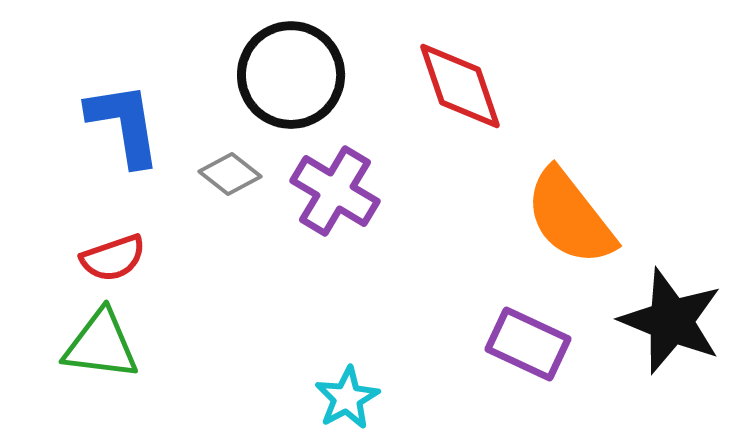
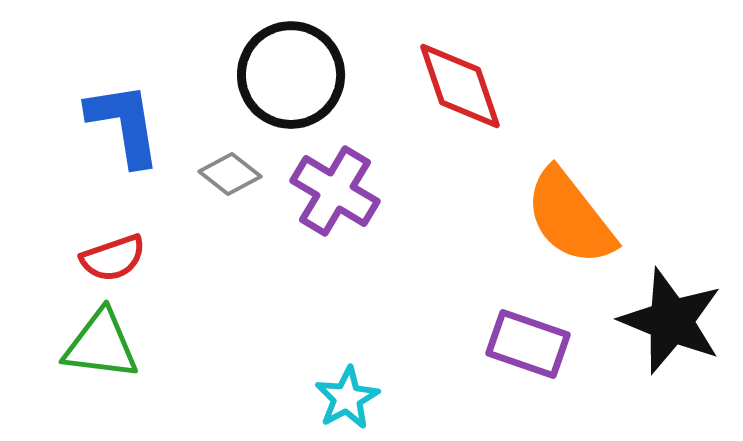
purple rectangle: rotated 6 degrees counterclockwise
